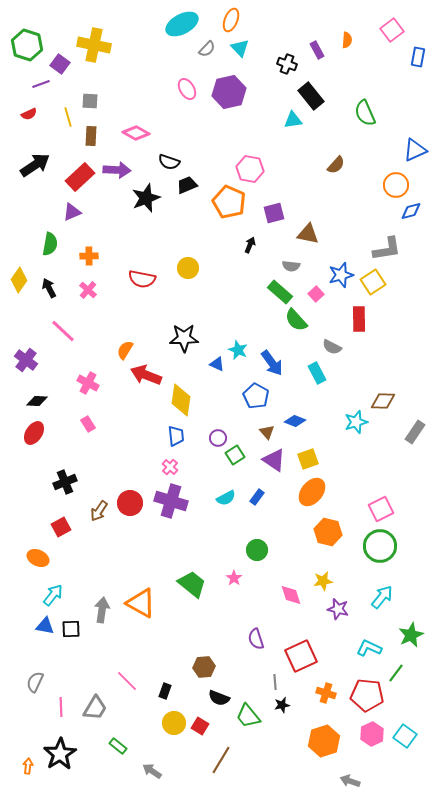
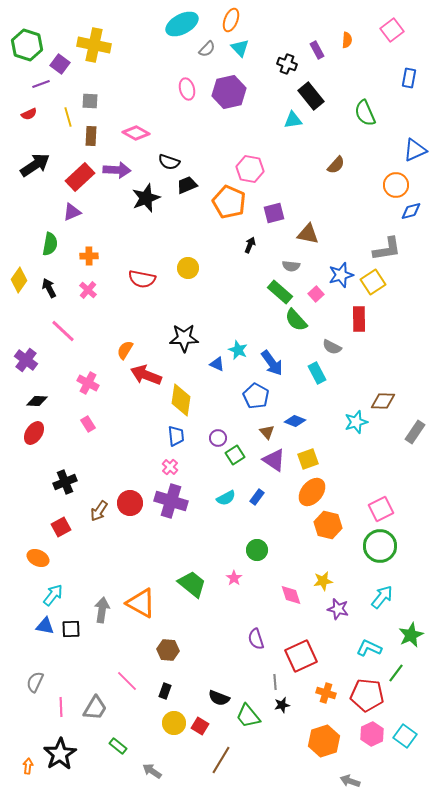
blue rectangle at (418, 57): moved 9 px left, 21 px down
pink ellipse at (187, 89): rotated 15 degrees clockwise
orange hexagon at (328, 532): moved 7 px up
brown hexagon at (204, 667): moved 36 px left, 17 px up; rotated 10 degrees clockwise
